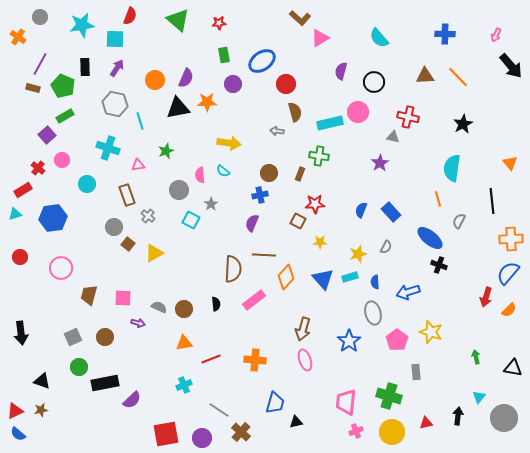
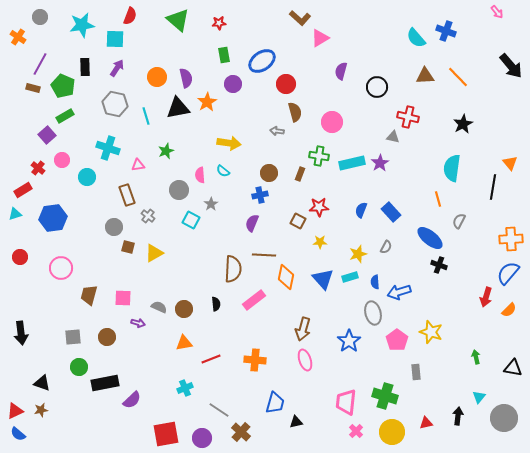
blue cross at (445, 34): moved 1 px right, 3 px up; rotated 18 degrees clockwise
pink arrow at (496, 35): moved 1 px right, 23 px up; rotated 64 degrees counterclockwise
cyan semicircle at (379, 38): moved 37 px right
purple semicircle at (186, 78): rotated 36 degrees counterclockwise
orange circle at (155, 80): moved 2 px right, 3 px up
black circle at (374, 82): moved 3 px right, 5 px down
orange star at (207, 102): rotated 30 degrees counterclockwise
pink circle at (358, 112): moved 26 px left, 10 px down
cyan line at (140, 121): moved 6 px right, 5 px up
cyan rectangle at (330, 123): moved 22 px right, 40 px down
cyan circle at (87, 184): moved 7 px up
black line at (492, 201): moved 1 px right, 14 px up; rotated 15 degrees clockwise
red star at (315, 204): moved 4 px right, 3 px down
brown square at (128, 244): moved 3 px down; rotated 24 degrees counterclockwise
orange diamond at (286, 277): rotated 30 degrees counterclockwise
blue arrow at (408, 292): moved 9 px left
gray square at (73, 337): rotated 18 degrees clockwise
brown circle at (105, 337): moved 2 px right
black triangle at (42, 381): moved 2 px down
cyan cross at (184, 385): moved 1 px right, 3 px down
green cross at (389, 396): moved 4 px left
pink cross at (356, 431): rotated 24 degrees counterclockwise
